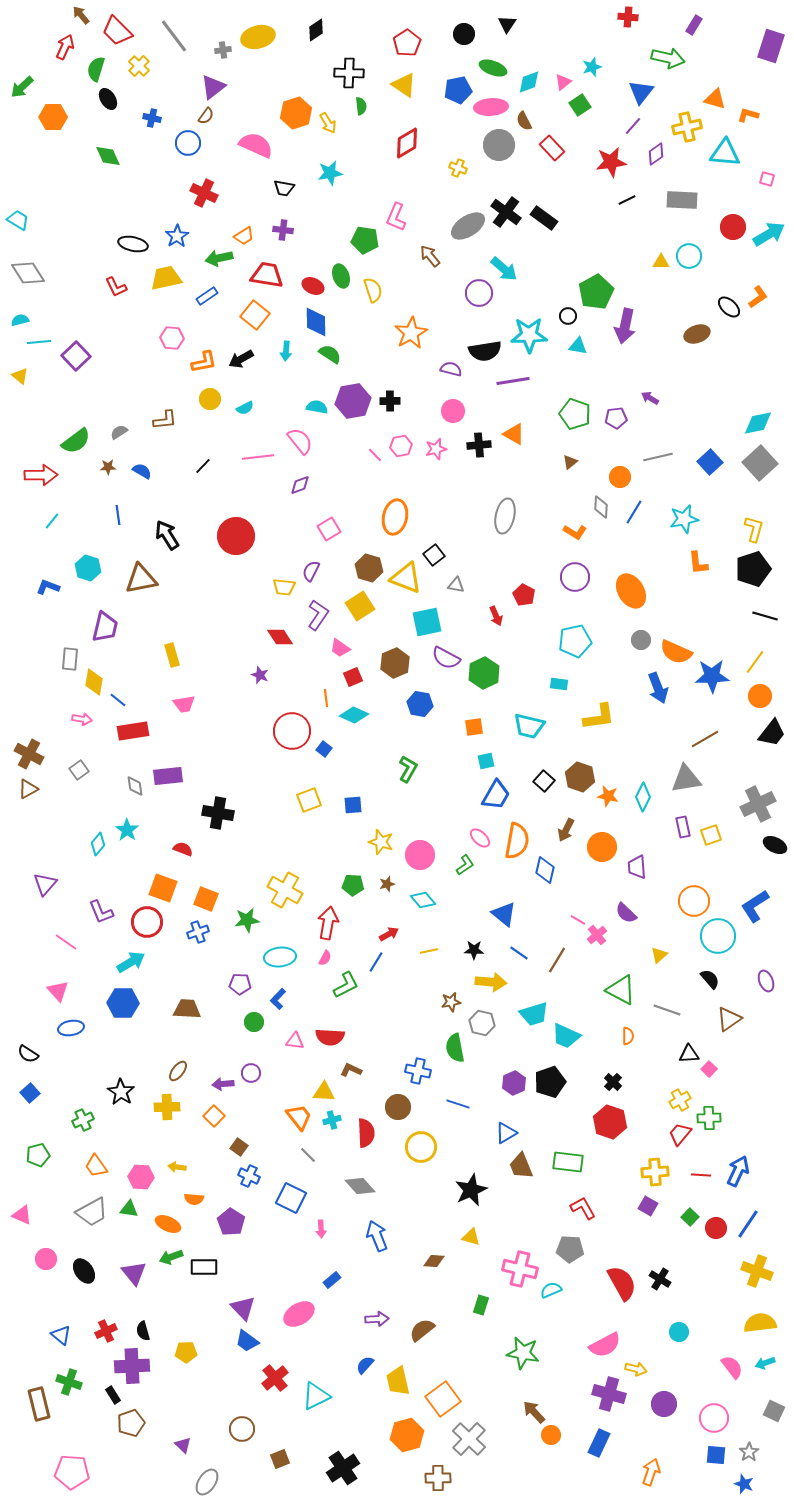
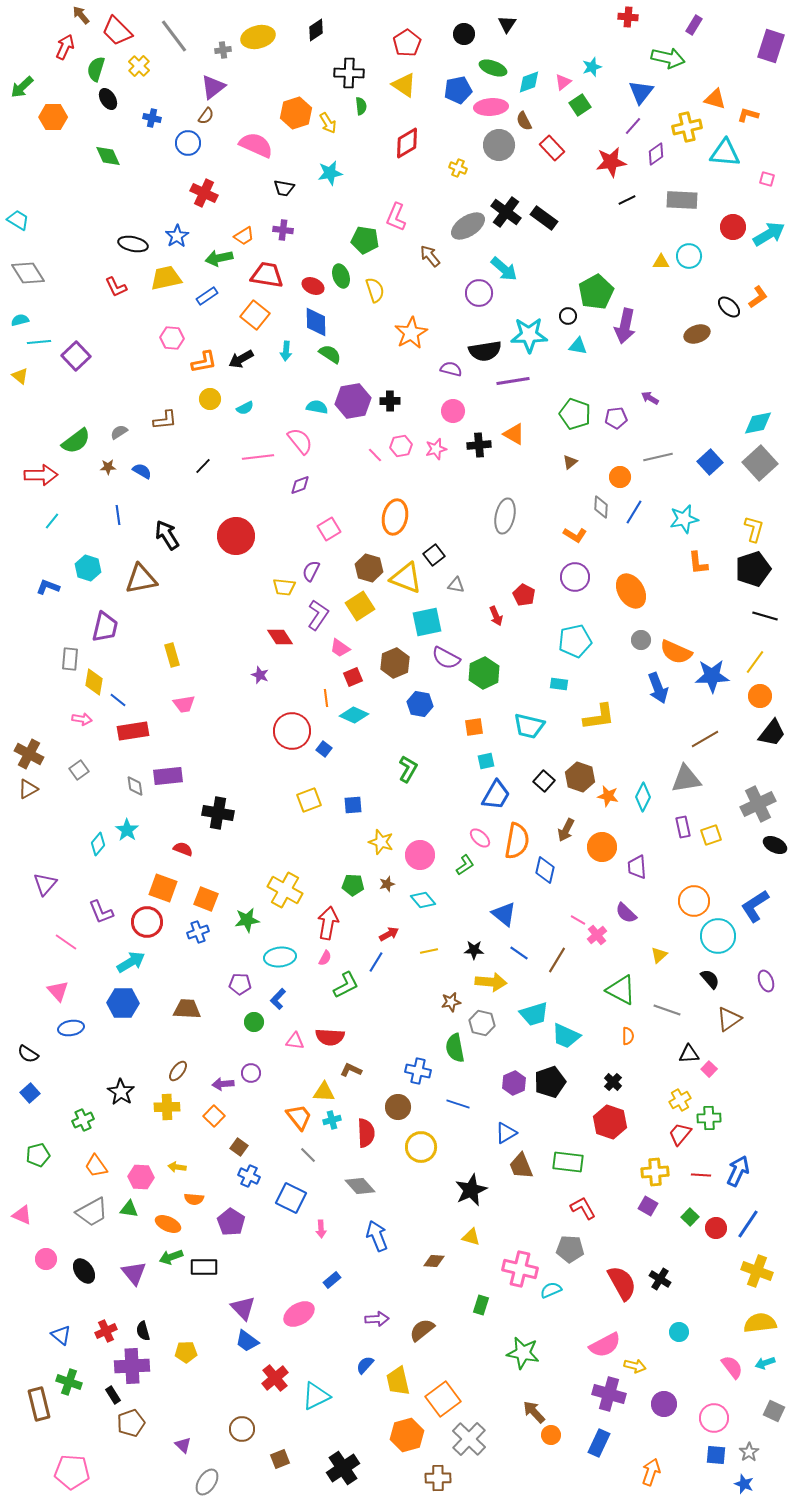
yellow semicircle at (373, 290): moved 2 px right
orange L-shape at (575, 532): moved 3 px down
yellow arrow at (636, 1369): moved 1 px left, 3 px up
